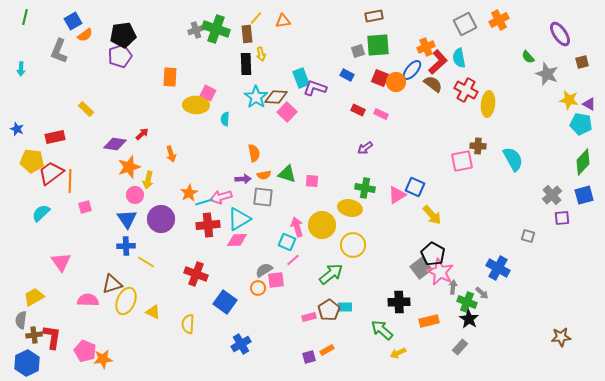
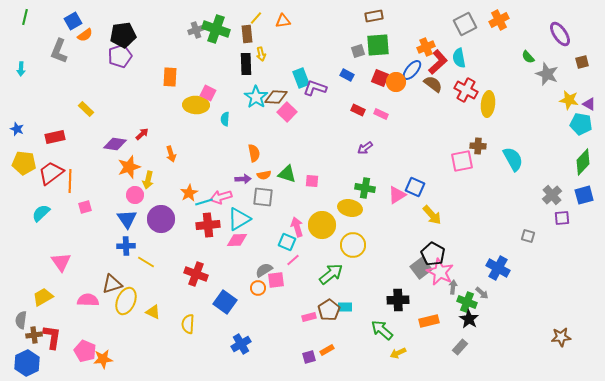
yellow pentagon at (32, 161): moved 8 px left, 2 px down
yellow trapezoid at (34, 297): moved 9 px right
black cross at (399, 302): moved 1 px left, 2 px up
